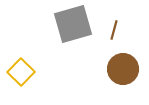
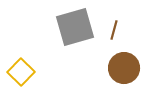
gray square: moved 2 px right, 3 px down
brown circle: moved 1 px right, 1 px up
